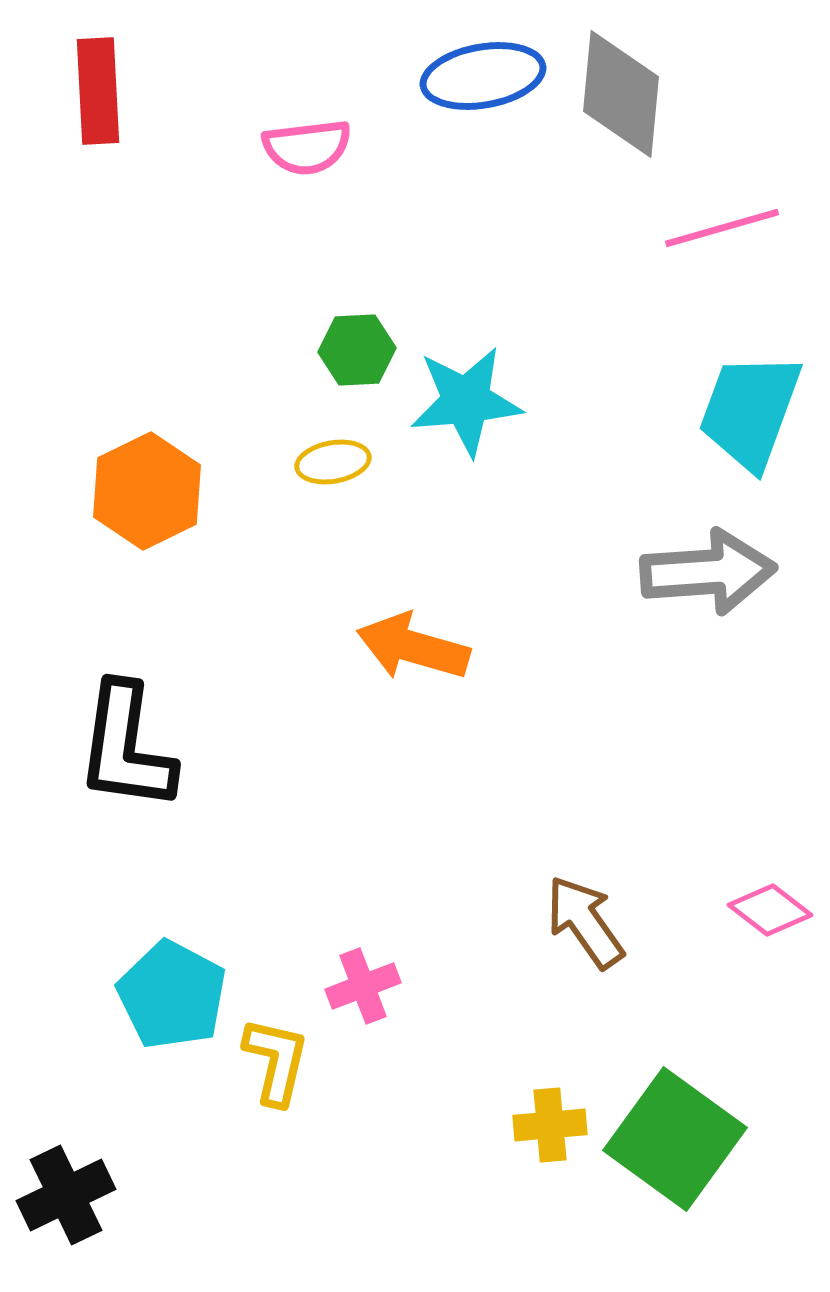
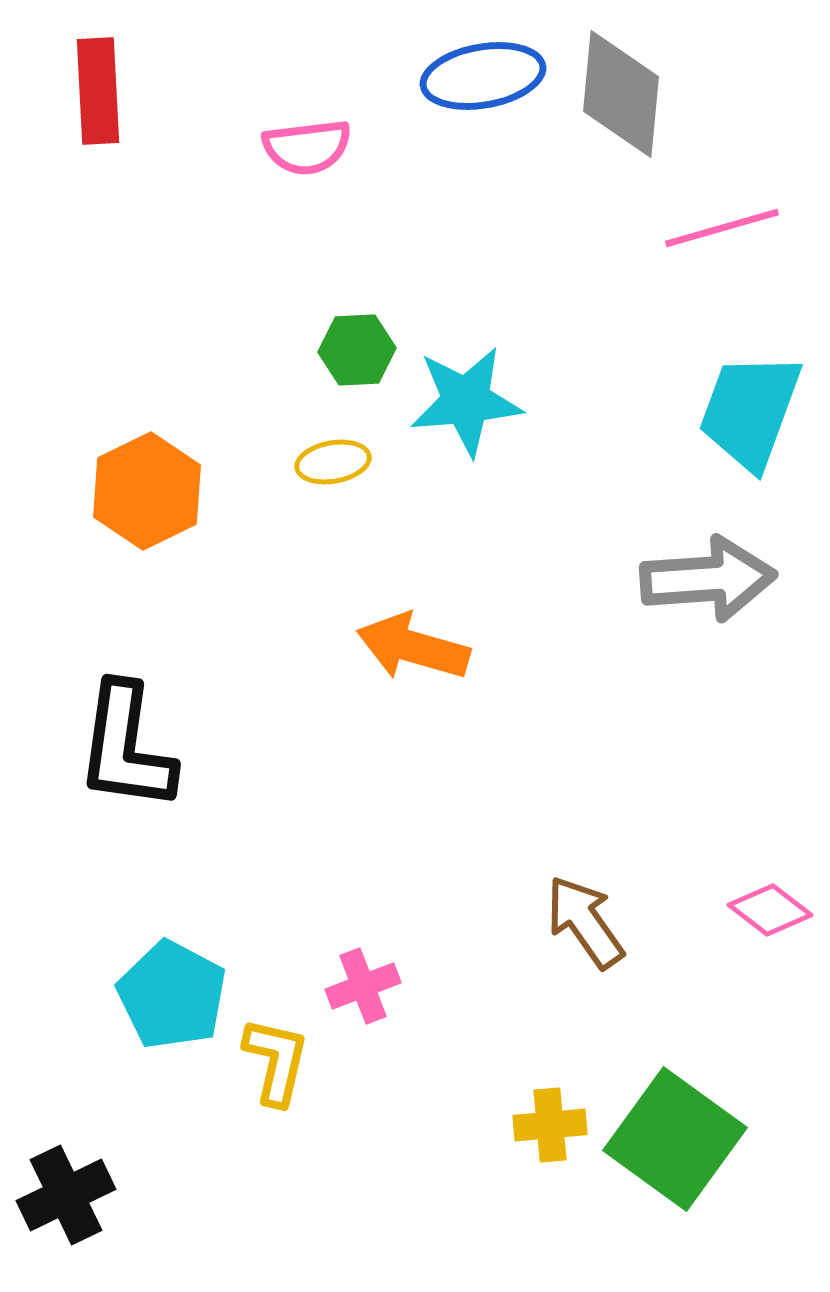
gray arrow: moved 7 px down
